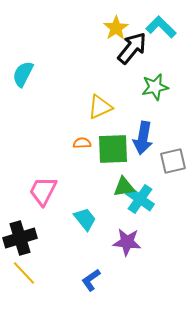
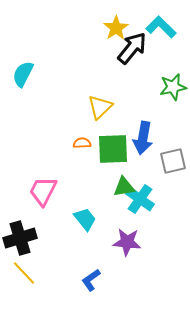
green star: moved 18 px right
yellow triangle: rotated 20 degrees counterclockwise
